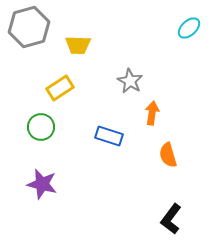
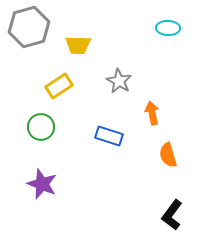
cyan ellipse: moved 21 px left; rotated 45 degrees clockwise
gray star: moved 11 px left
yellow rectangle: moved 1 px left, 2 px up
orange arrow: rotated 20 degrees counterclockwise
purple star: rotated 8 degrees clockwise
black L-shape: moved 1 px right, 4 px up
